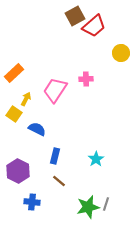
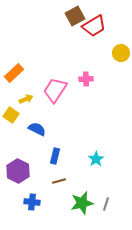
red trapezoid: rotated 10 degrees clockwise
yellow arrow: rotated 40 degrees clockwise
yellow square: moved 3 px left, 1 px down
brown line: rotated 56 degrees counterclockwise
green star: moved 6 px left, 4 px up
